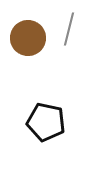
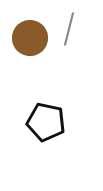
brown circle: moved 2 px right
